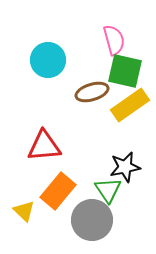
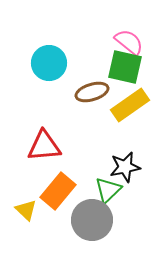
pink semicircle: moved 15 px right, 2 px down; rotated 36 degrees counterclockwise
cyan circle: moved 1 px right, 3 px down
green square: moved 4 px up
green triangle: rotated 20 degrees clockwise
yellow triangle: moved 2 px right, 1 px up
